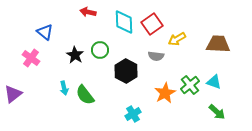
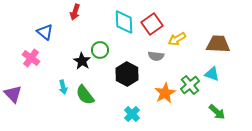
red arrow: moved 13 px left; rotated 84 degrees counterclockwise
black star: moved 7 px right, 6 px down
black hexagon: moved 1 px right, 3 px down
cyan triangle: moved 2 px left, 8 px up
cyan arrow: moved 1 px left, 1 px up
purple triangle: rotated 36 degrees counterclockwise
cyan cross: moved 1 px left; rotated 14 degrees counterclockwise
